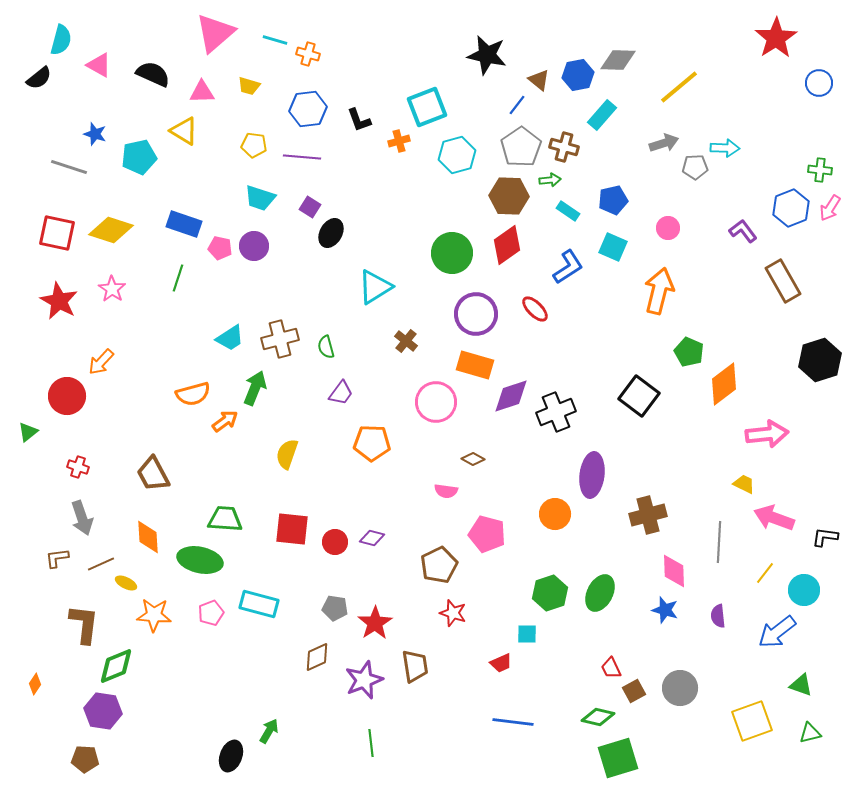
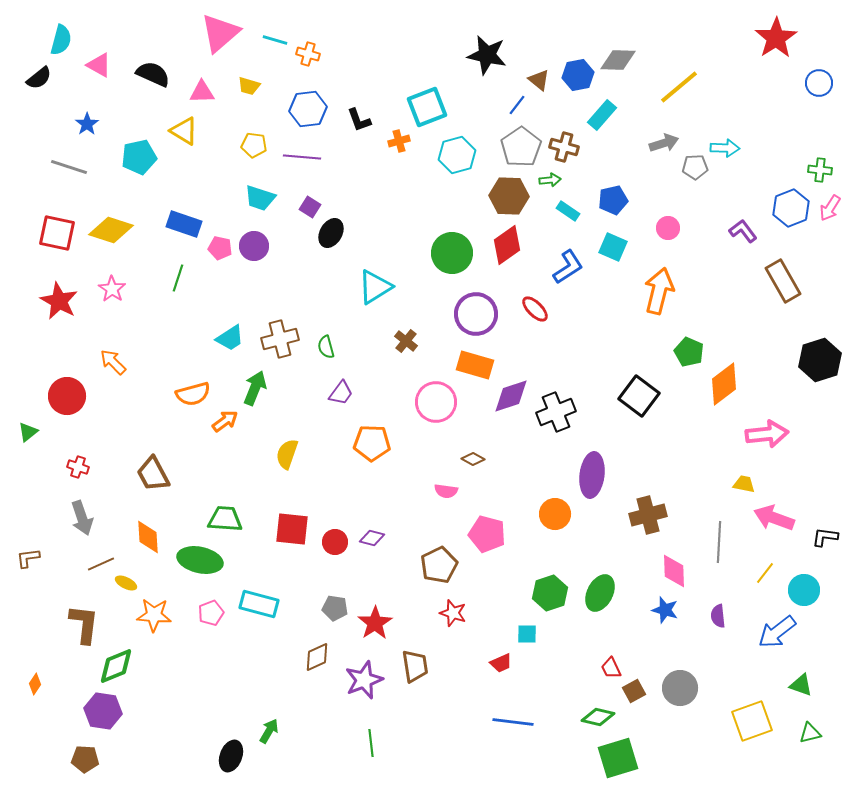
pink triangle at (215, 33): moved 5 px right
blue star at (95, 134): moved 8 px left, 10 px up; rotated 20 degrees clockwise
orange arrow at (101, 362): moved 12 px right; rotated 92 degrees clockwise
yellow trapezoid at (744, 484): rotated 15 degrees counterclockwise
brown L-shape at (57, 558): moved 29 px left
